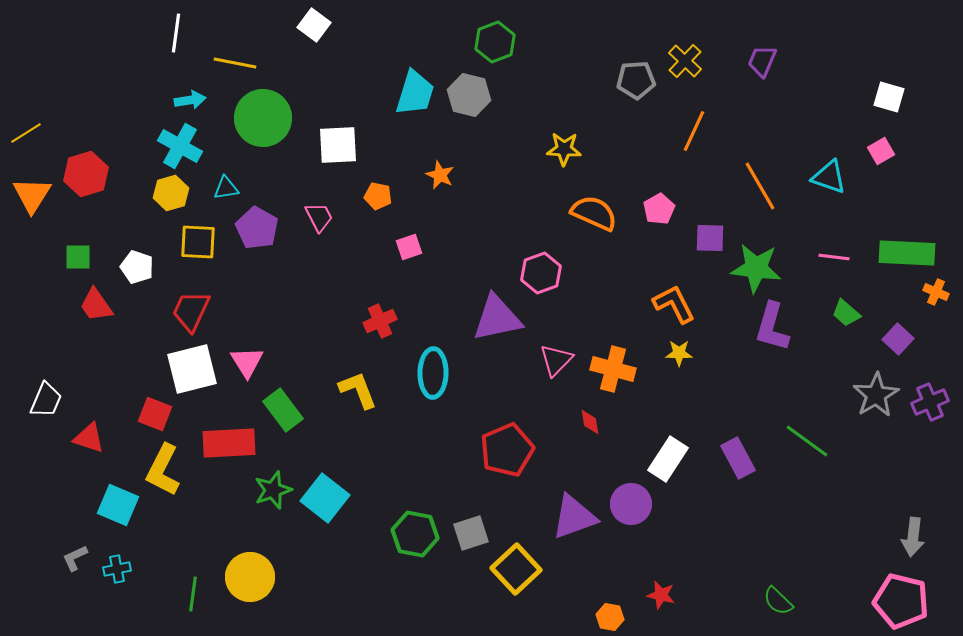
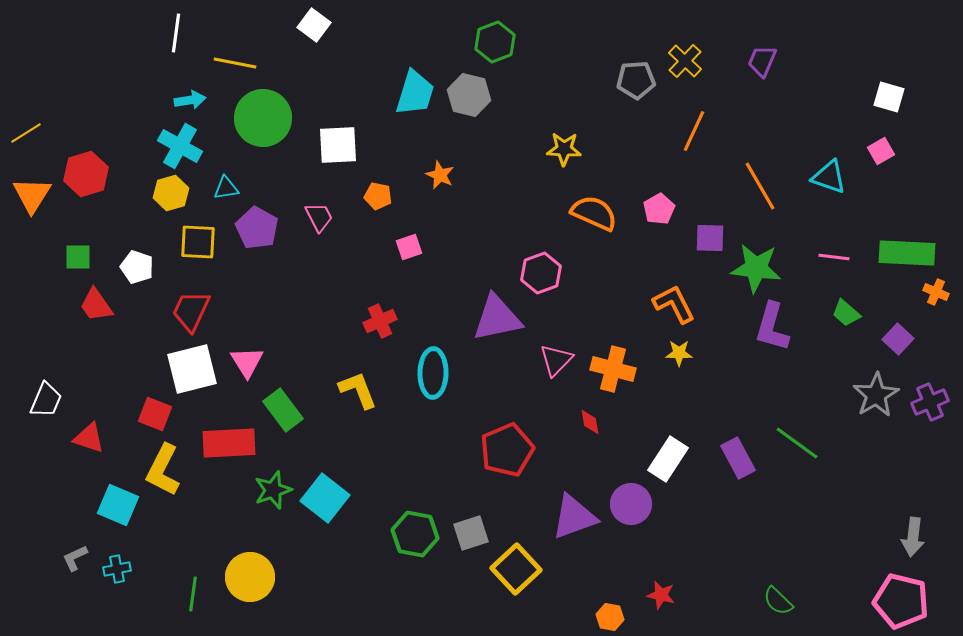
green line at (807, 441): moved 10 px left, 2 px down
